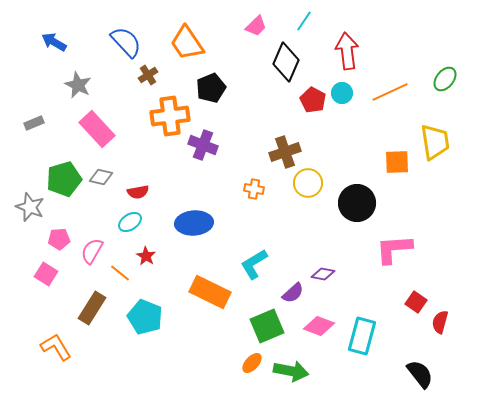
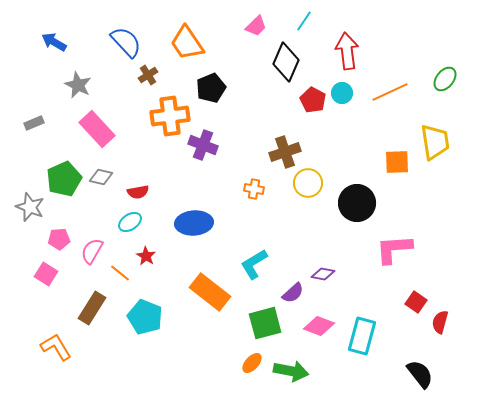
green pentagon at (64, 179): rotated 8 degrees counterclockwise
orange rectangle at (210, 292): rotated 12 degrees clockwise
green square at (267, 326): moved 2 px left, 3 px up; rotated 8 degrees clockwise
